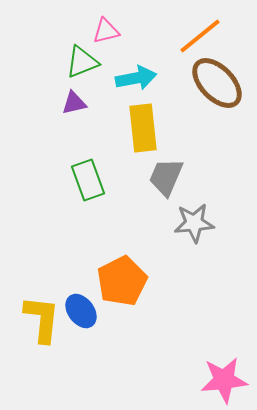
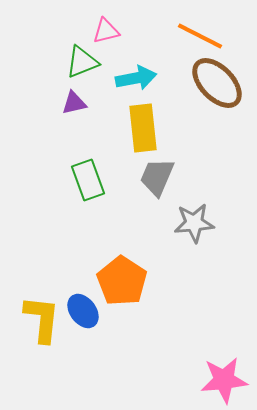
orange line: rotated 66 degrees clockwise
gray trapezoid: moved 9 px left
orange pentagon: rotated 12 degrees counterclockwise
blue ellipse: moved 2 px right
